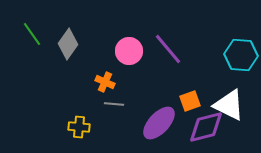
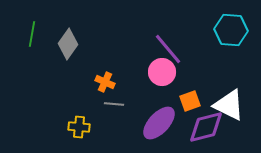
green line: rotated 45 degrees clockwise
pink circle: moved 33 px right, 21 px down
cyan hexagon: moved 10 px left, 25 px up
